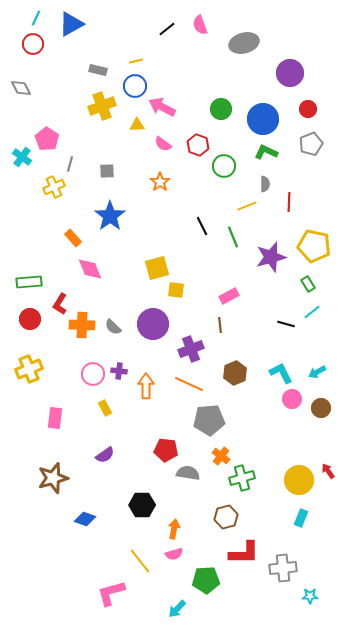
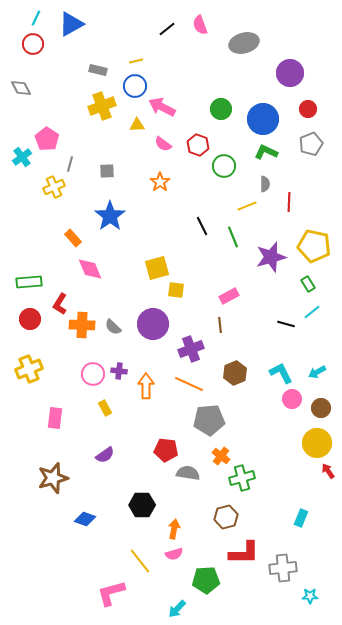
cyan cross at (22, 157): rotated 18 degrees clockwise
yellow circle at (299, 480): moved 18 px right, 37 px up
